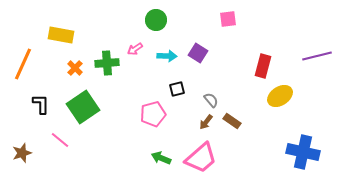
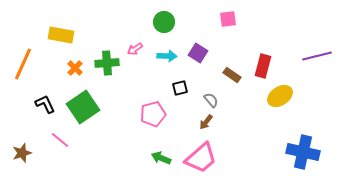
green circle: moved 8 px right, 2 px down
black square: moved 3 px right, 1 px up
black L-shape: moved 4 px right; rotated 25 degrees counterclockwise
brown rectangle: moved 46 px up
